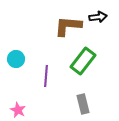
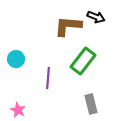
black arrow: moved 2 px left; rotated 30 degrees clockwise
purple line: moved 2 px right, 2 px down
gray rectangle: moved 8 px right
